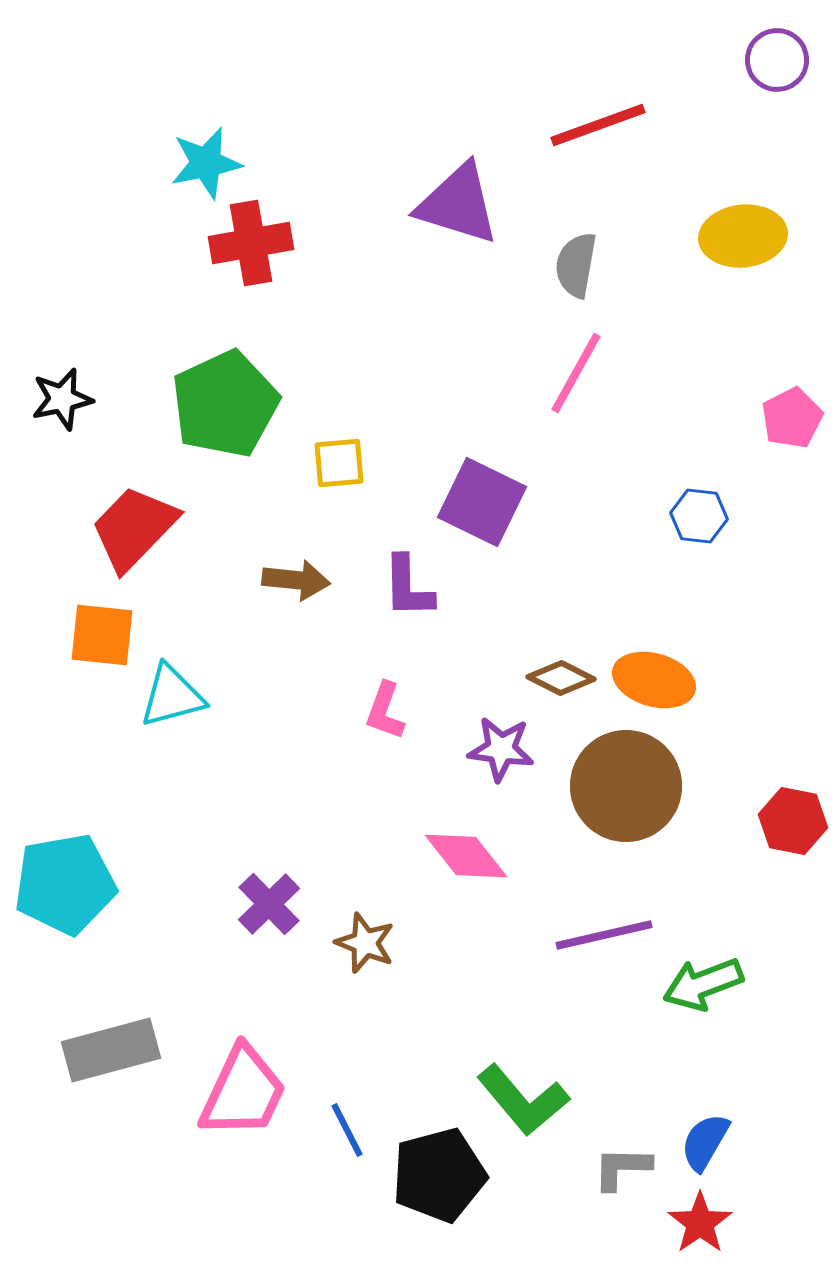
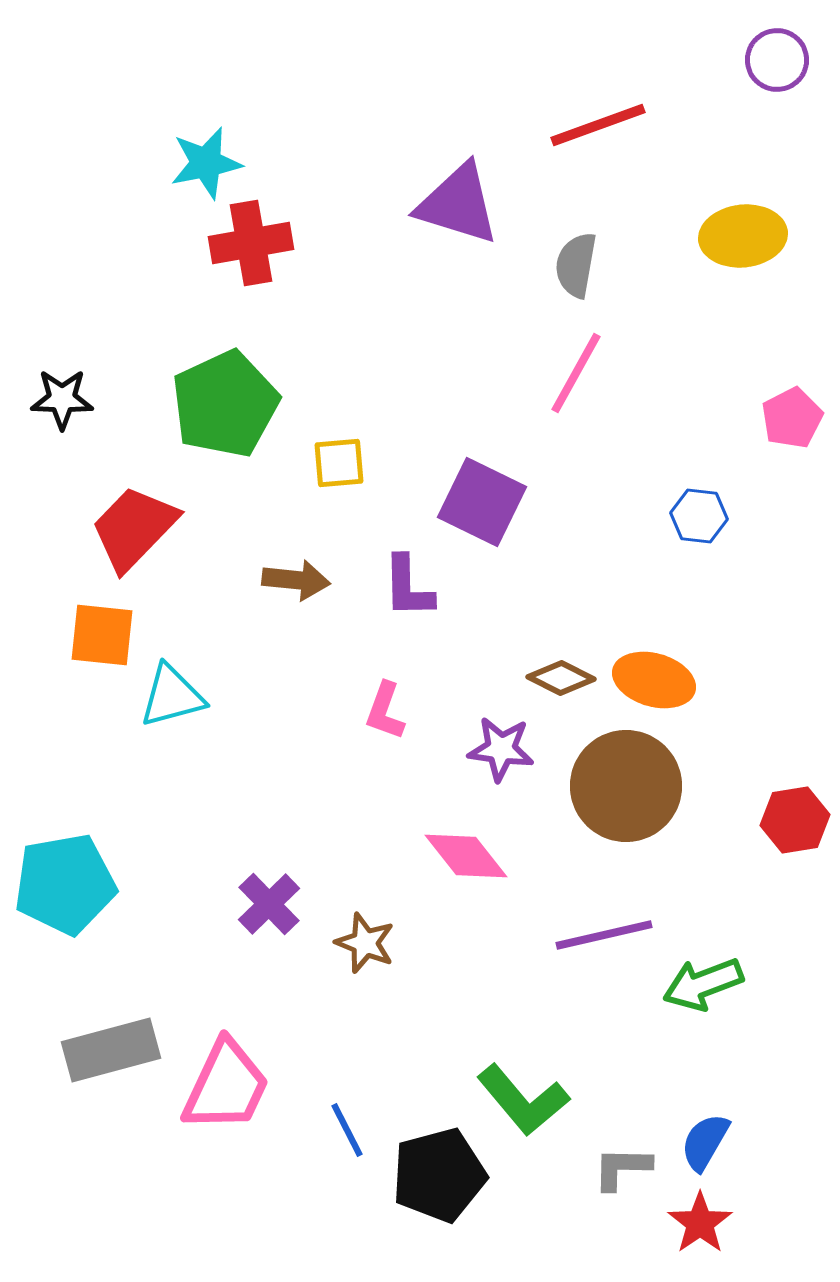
black star: rotated 14 degrees clockwise
red hexagon: moved 2 px right, 1 px up; rotated 20 degrees counterclockwise
pink trapezoid: moved 17 px left, 6 px up
